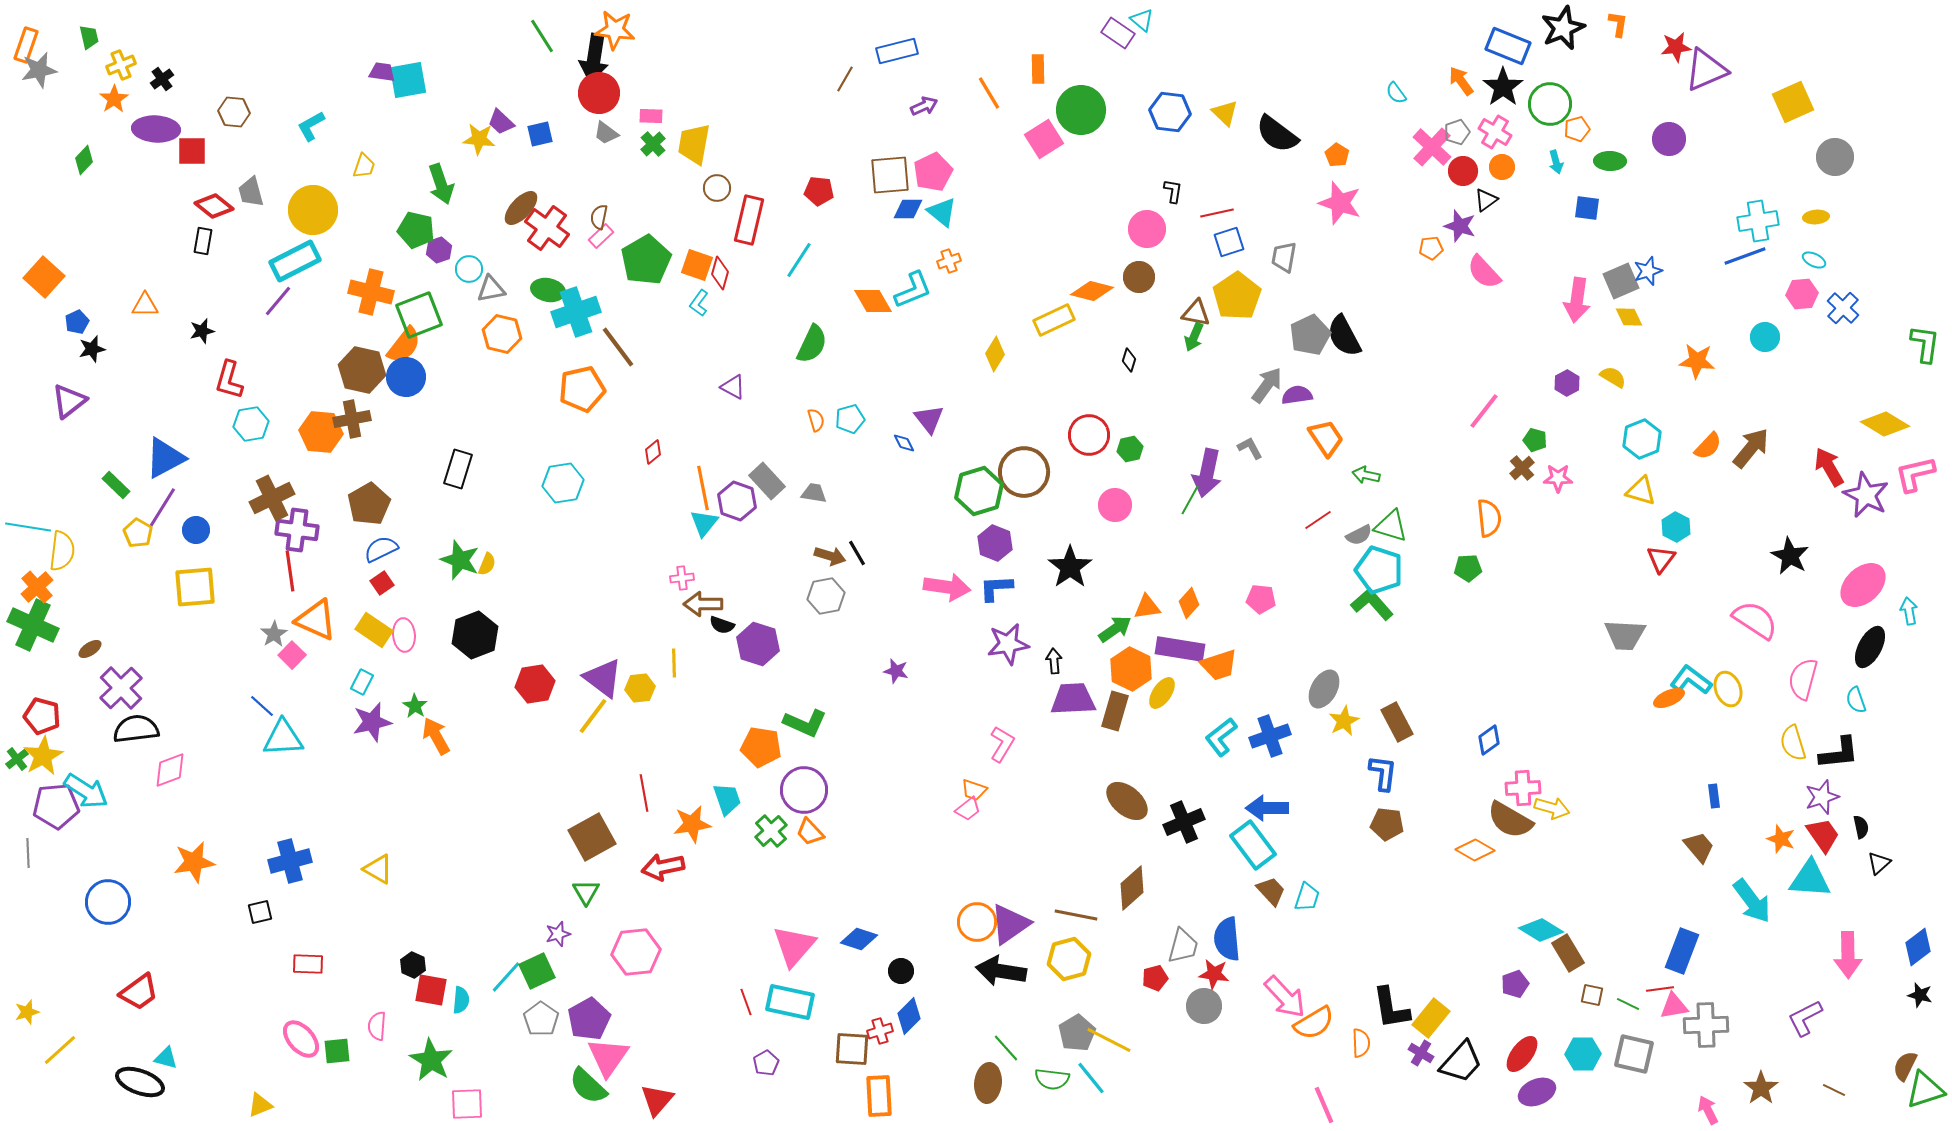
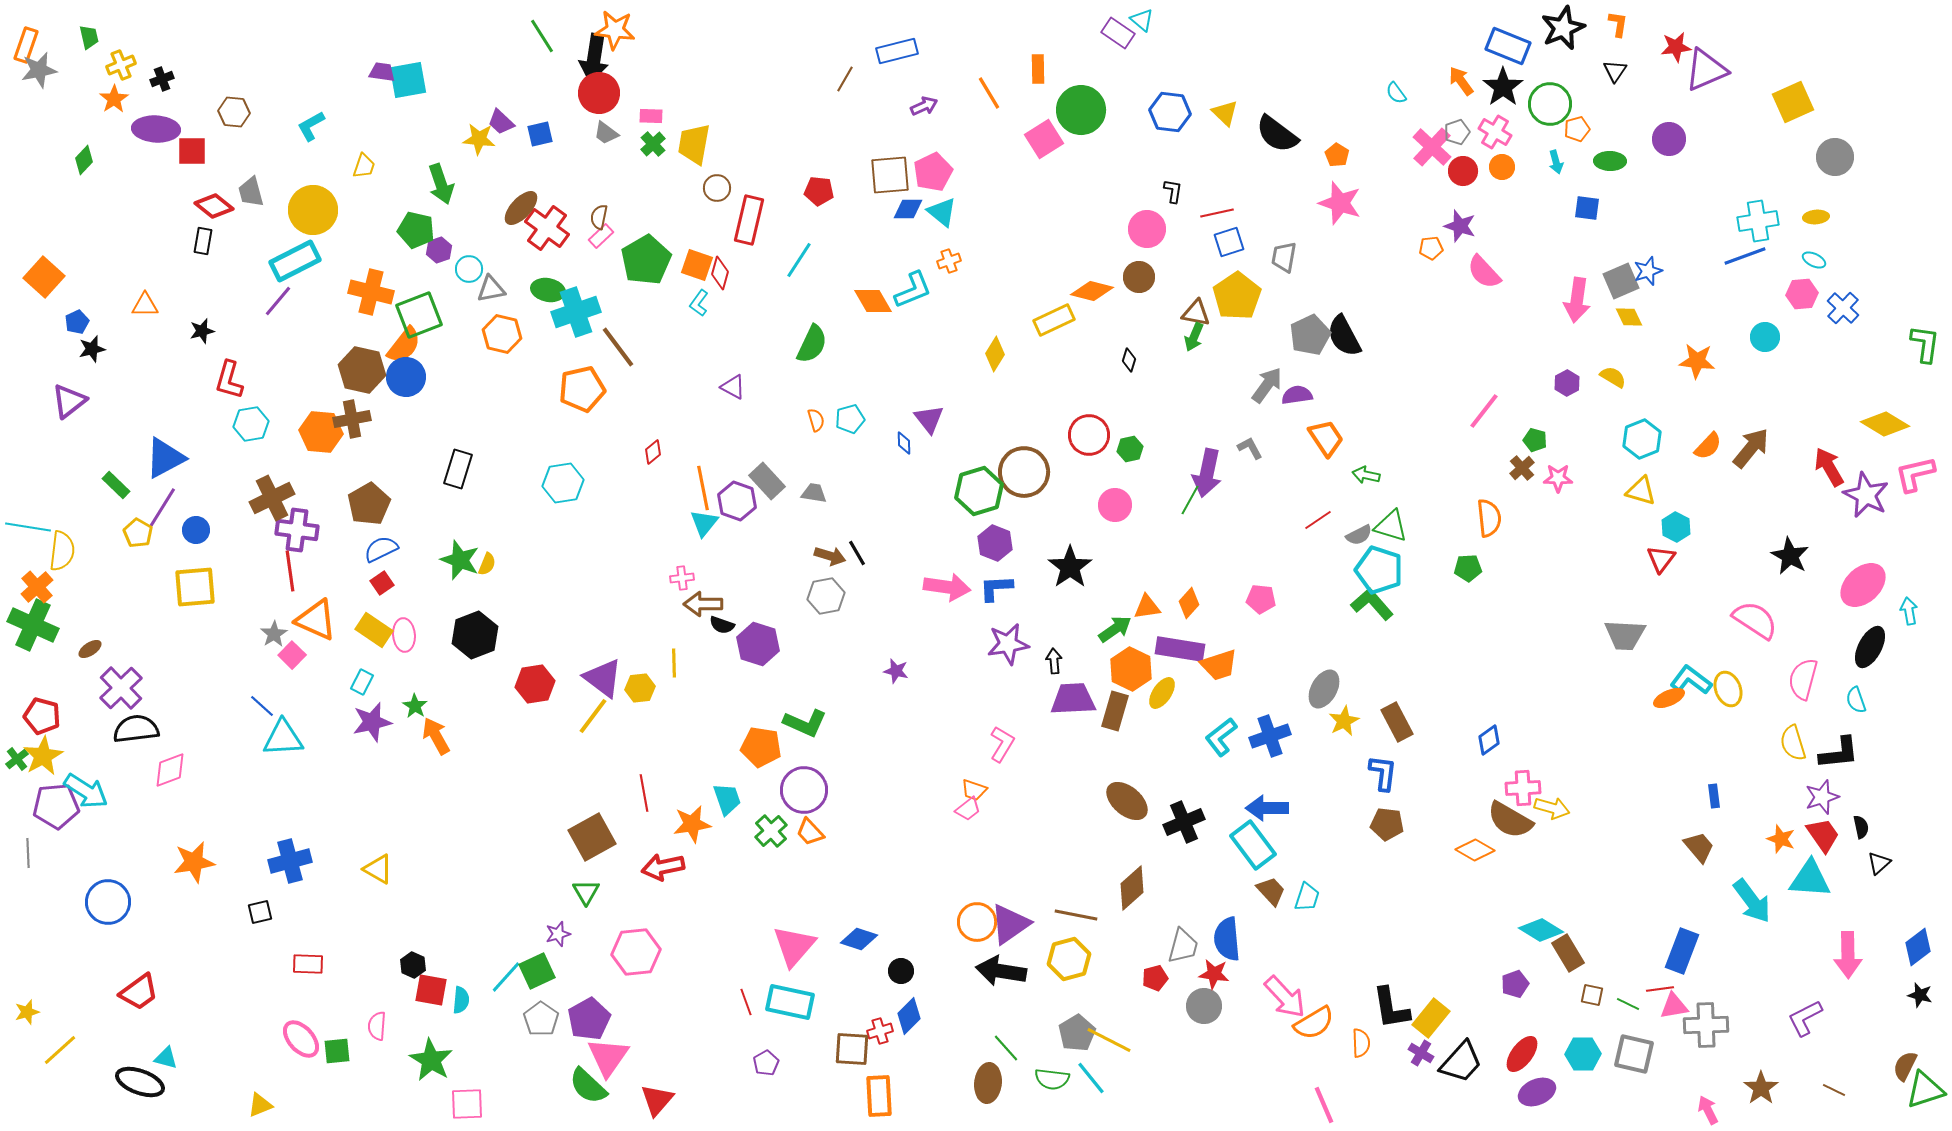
black cross at (162, 79): rotated 15 degrees clockwise
black triangle at (1486, 200): moved 129 px right, 129 px up; rotated 20 degrees counterclockwise
blue diamond at (904, 443): rotated 25 degrees clockwise
